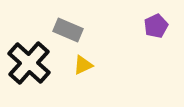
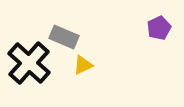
purple pentagon: moved 3 px right, 2 px down
gray rectangle: moved 4 px left, 7 px down
